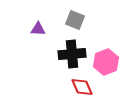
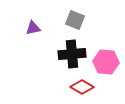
purple triangle: moved 5 px left, 1 px up; rotated 14 degrees counterclockwise
pink hexagon: rotated 25 degrees clockwise
red diamond: rotated 35 degrees counterclockwise
